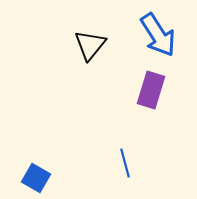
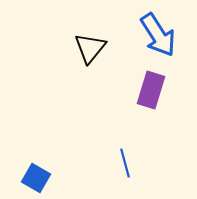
black triangle: moved 3 px down
